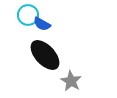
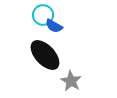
cyan circle: moved 15 px right
blue semicircle: moved 12 px right, 2 px down
